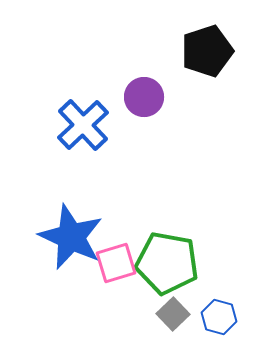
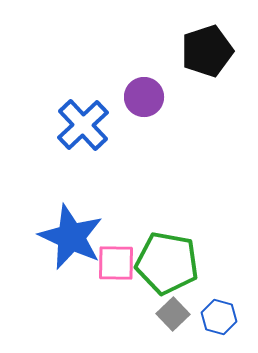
pink square: rotated 18 degrees clockwise
